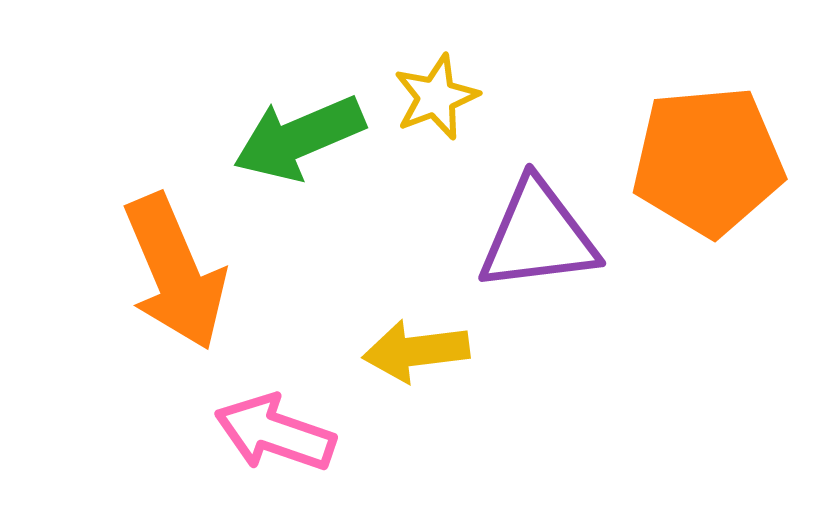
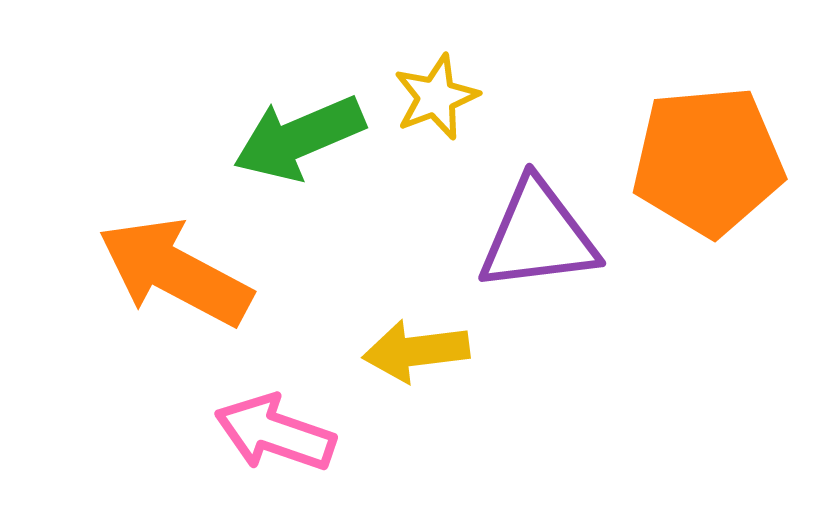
orange arrow: rotated 141 degrees clockwise
